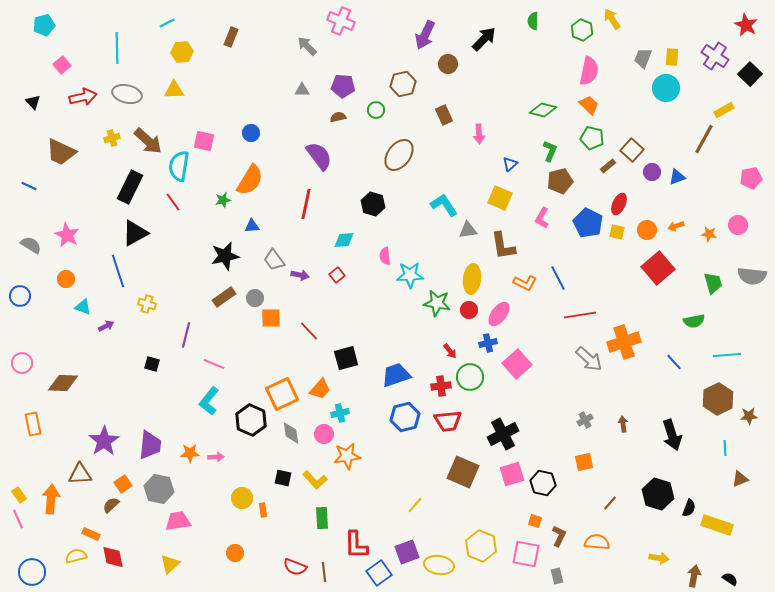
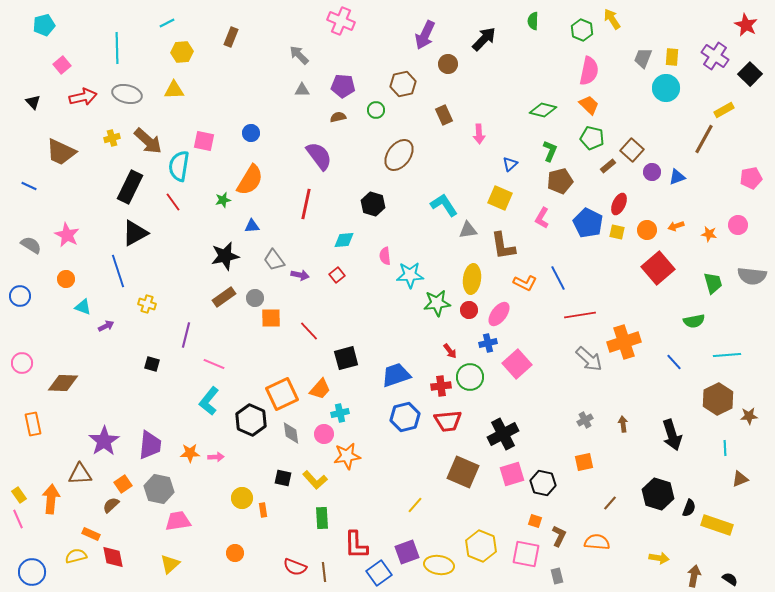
gray arrow at (307, 46): moved 8 px left, 9 px down
green star at (437, 303): rotated 16 degrees counterclockwise
